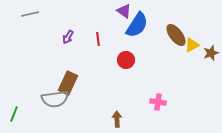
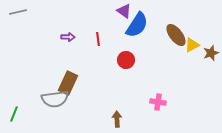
gray line: moved 12 px left, 2 px up
purple arrow: rotated 120 degrees counterclockwise
